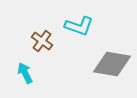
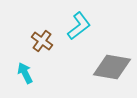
cyan L-shape: rotated 56 degrees counterclockwise
gray diamond: moved 3 px down
